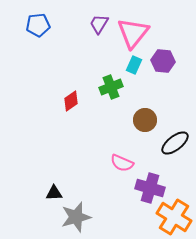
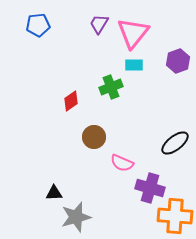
purple hexagon: moved 15 px right; rotated 25 degrees counterclockwise
cyan rectangle: rotated 66 degrees clockwise
brown circle: moved 51 px left, 17 px down
orange cross: moved 1 px right, 1 px up; rotated 28 degrees counterclockwise
